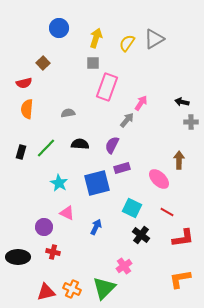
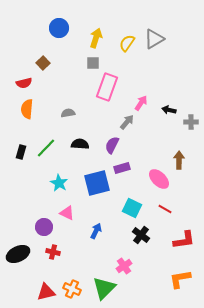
black arrow: moved 13 px left, 8 px down
gray arrow: moved 2 px down
red line: moved 2 px left, 3 px up
blue arrow: moved 4 px down
red L-shape: moved 1 px right, 2 px down
black ellipse: moved 3 px up; rotated 25 degrees counterclockwise
